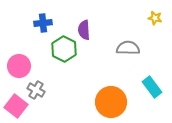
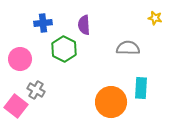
purple semicircle: moved 5 px up
pink circle: moved 1 px right, 7 px up
cyan rectangle: moved 11 px left, 1 px down; rotated 40 degrees clockwise
